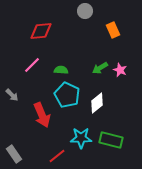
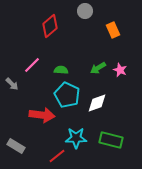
red diamond: moved 9 px right, 5 px up; rotated 35 degrees counterclockwise
green arrow: moved 2 px left
gray arrow: moved 11 px up
white diamond: rotated 20 degrees clockwise
red arrow: rotated 60 degrees counterclockwise
cyan star: moved 5 px left
gray rectangle: moved 2 px right, 8 px up; rotated 24 degrees counterclockwise
